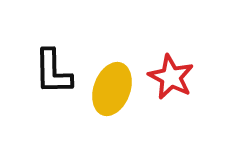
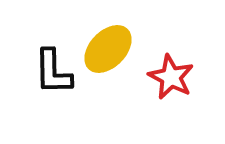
yellow ellipse: moved 4 px left, 40 px up; rotated 24 degrees clockwise
